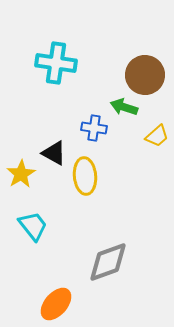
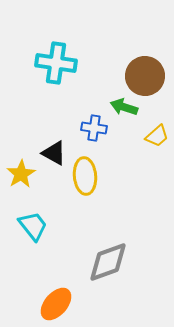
brown circle: moved 1 px down
